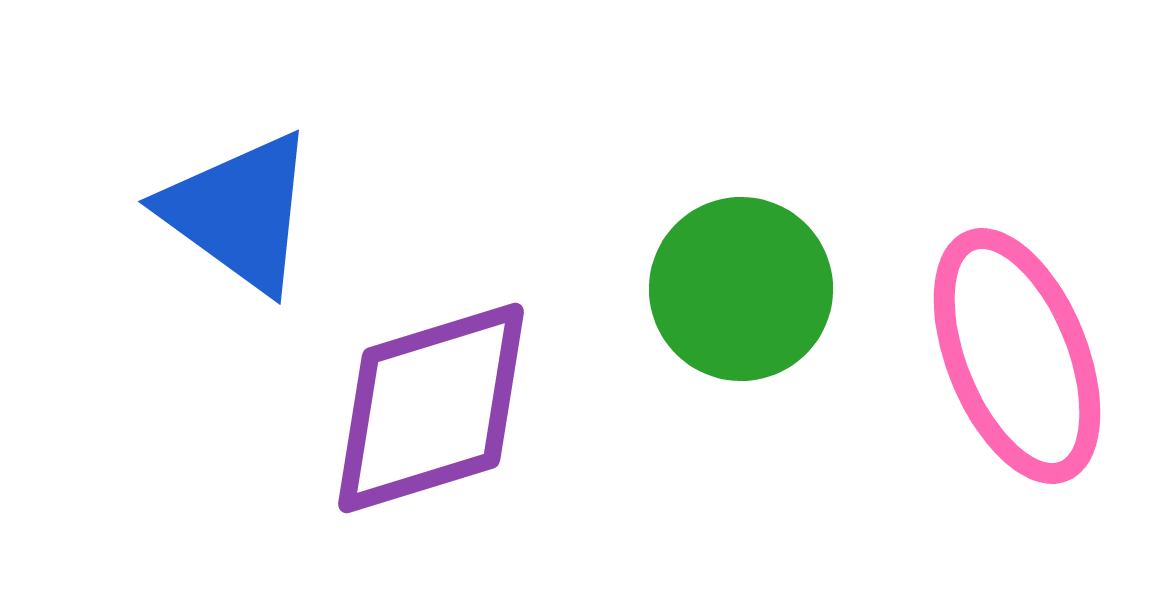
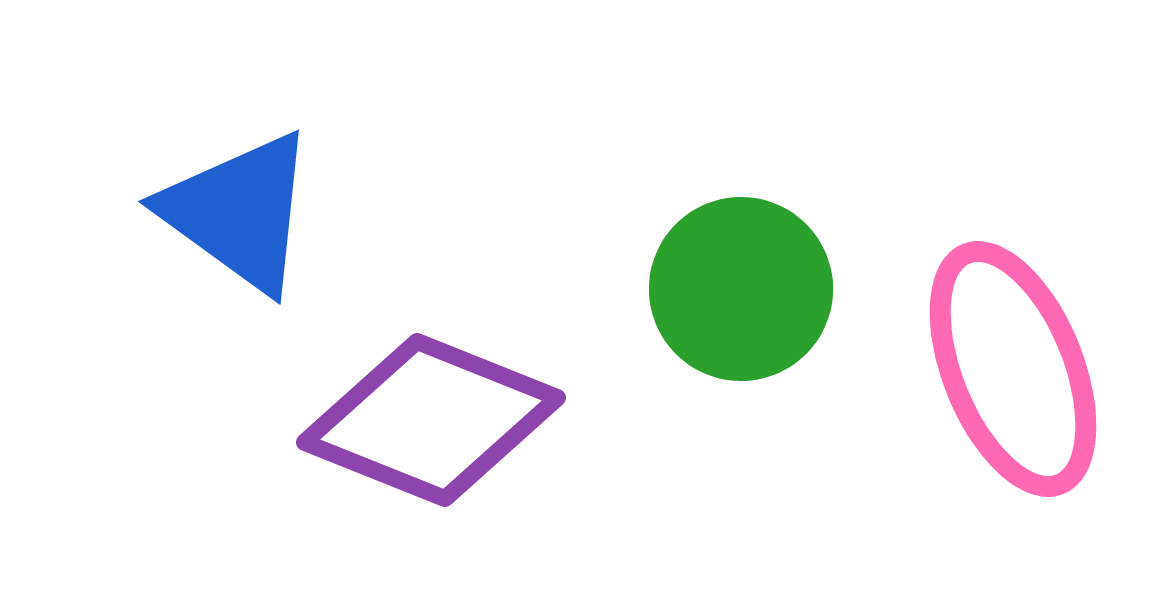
pink ellipse: moved 4 px left, 13 px down
purple diamond: moved 12 px down; rotated 39 degrees clockwise
